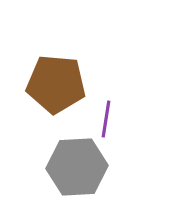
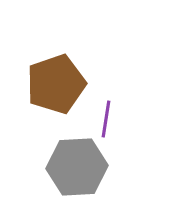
brown pentagon: rotated 24 degrees counterclockwise
